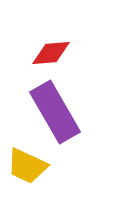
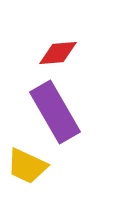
red diamond: moved 7 px right
